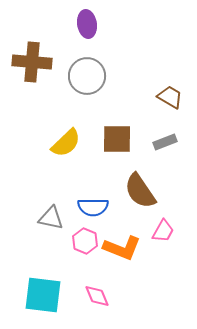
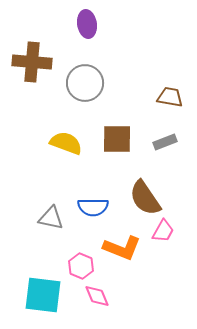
gray circle: moved 2 px left, 7 px down
brown trapezoid: rotated 20 degrees counterclockwise
yellow semicircle: rotated 116 degrees counterclockwise
brown semicircle: moved 5 px right, 7 px down
pink hexagon: moved 4 px left, 25 px down
